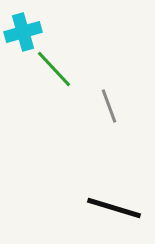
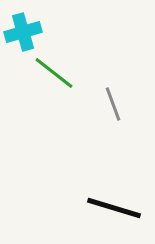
green line: moved 4 px down; rotated 9 degrees counterclockwise
gray line: moved 4 px right, 2 px up
